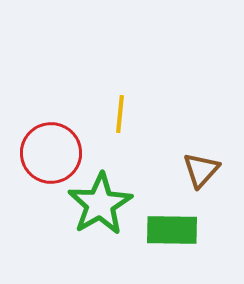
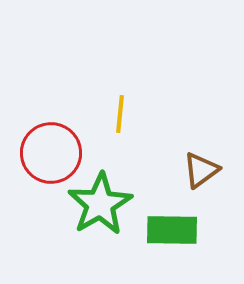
brown triangle: rotated 12 degrees clockwise
